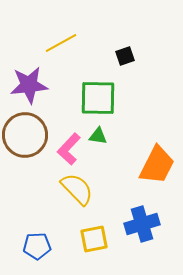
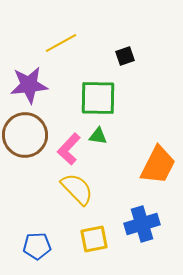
orange trapezoid: moved 1 px right
